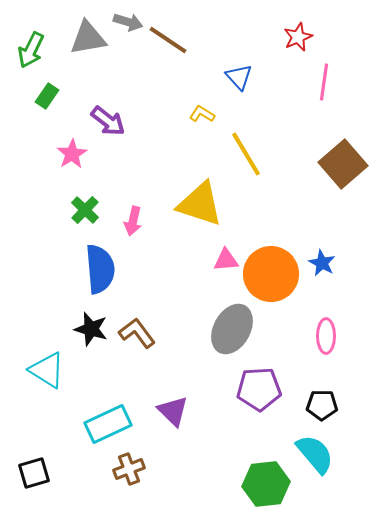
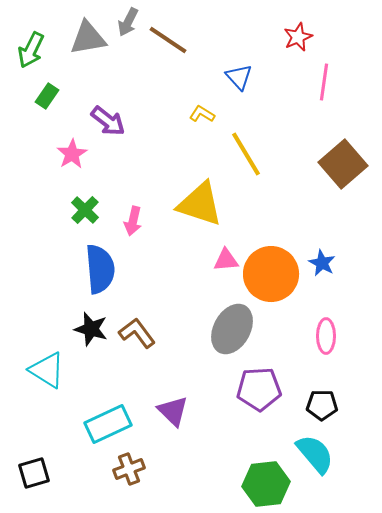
gray arrow: rotated 100 degrees clockwise
